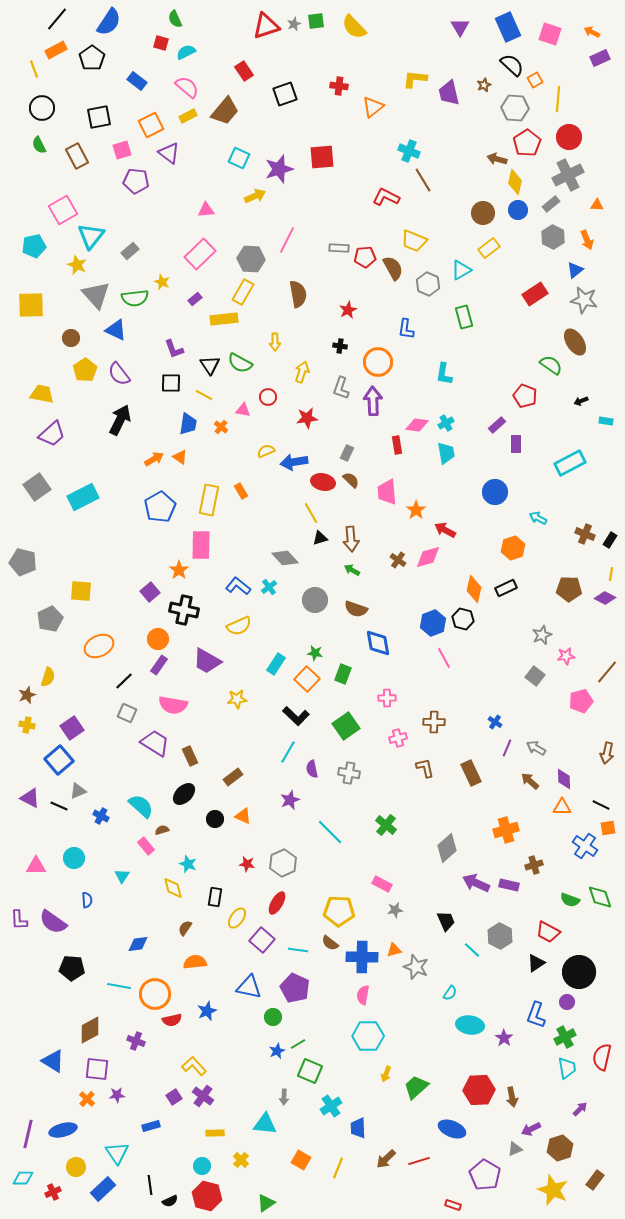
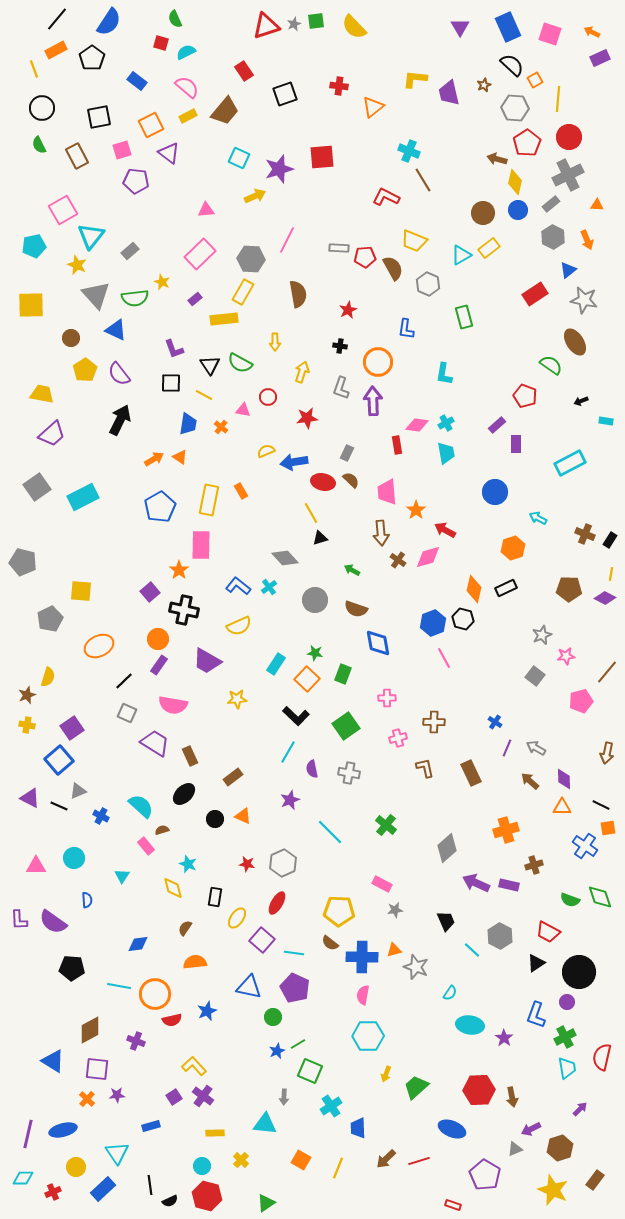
cyan triangle at (461, 270): moved 15 px up
blue triangle at (575, 270): moved 7 px left
brown arrow at (351, 539): moved 30 px right, 6 px up
cyan line at (298, 950): moved 4 px left, 3 px down
